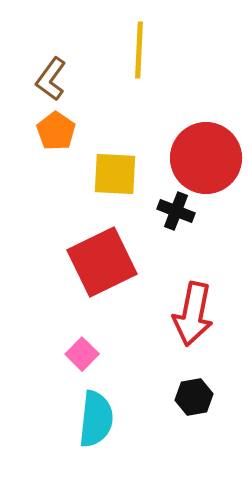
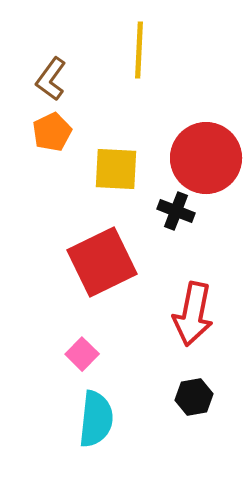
orange pentagon: moved 4 px left, 1 px down; rotated 12 degrees clockwise
yellow square: moved 1 px right, 5 px up
